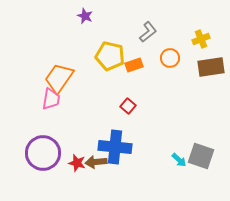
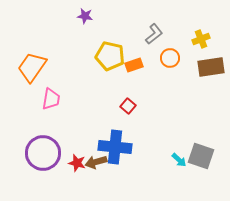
purple star: rotated 14 degrees counterclockwise
gray L-shape: moved 6 px right, 2 px down
orange trapezoid: moved 27 px left, 11 px up
brown arrow: rotated 10 degrees counterclockwise
